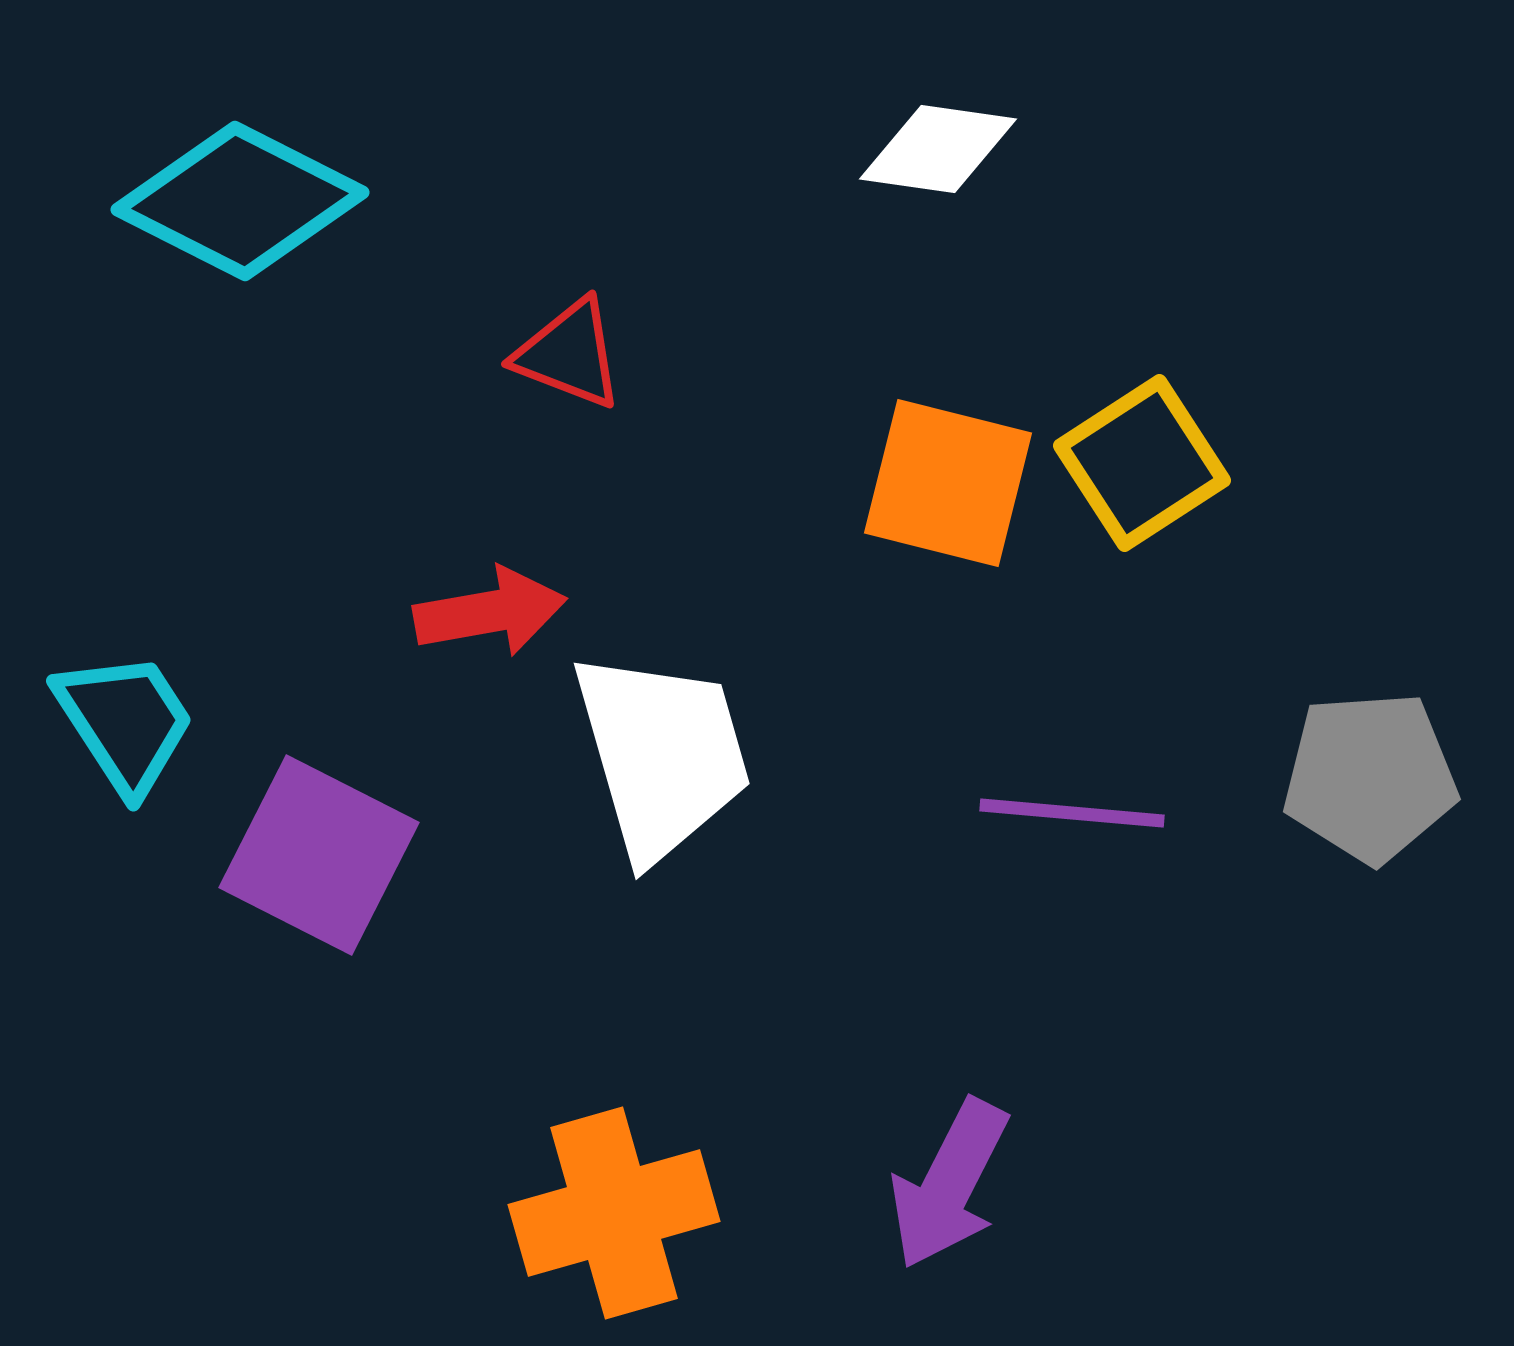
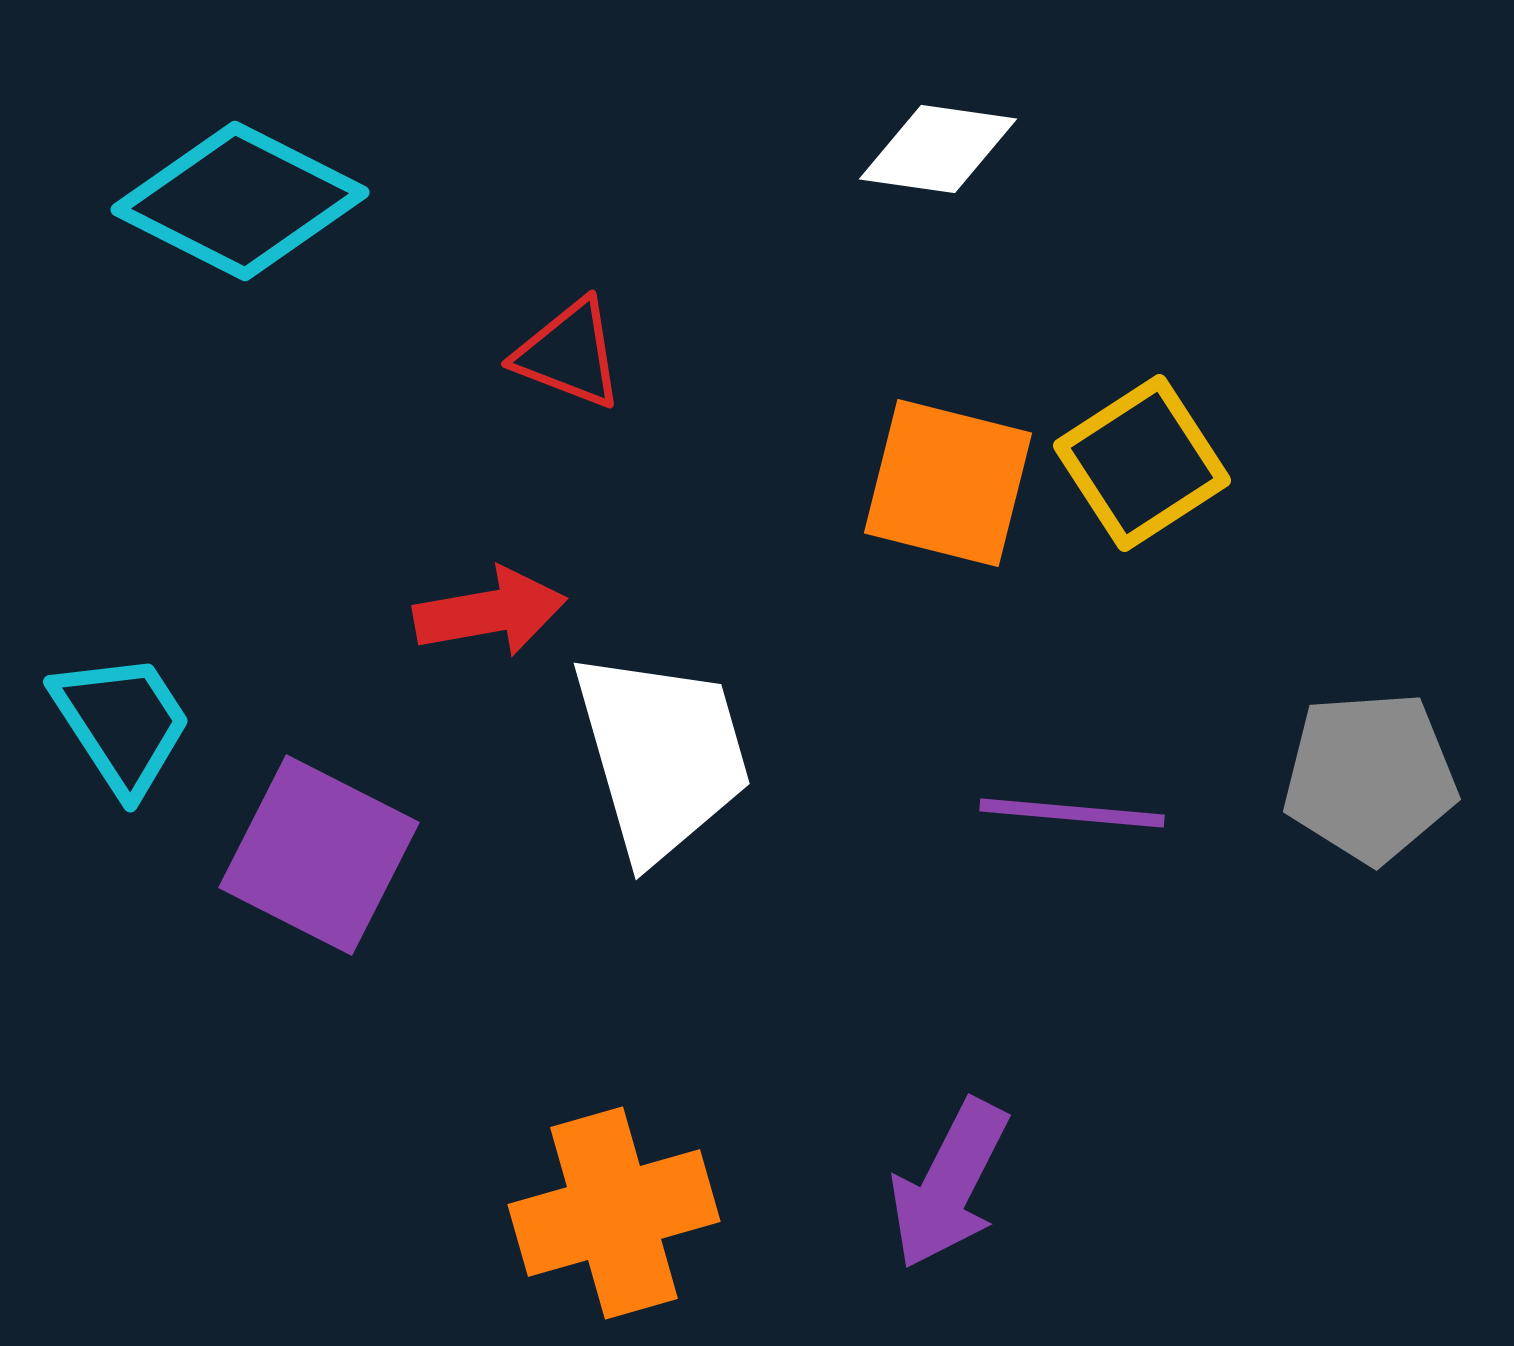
cyan trapezoid: moved 3 px left, 1 px down
